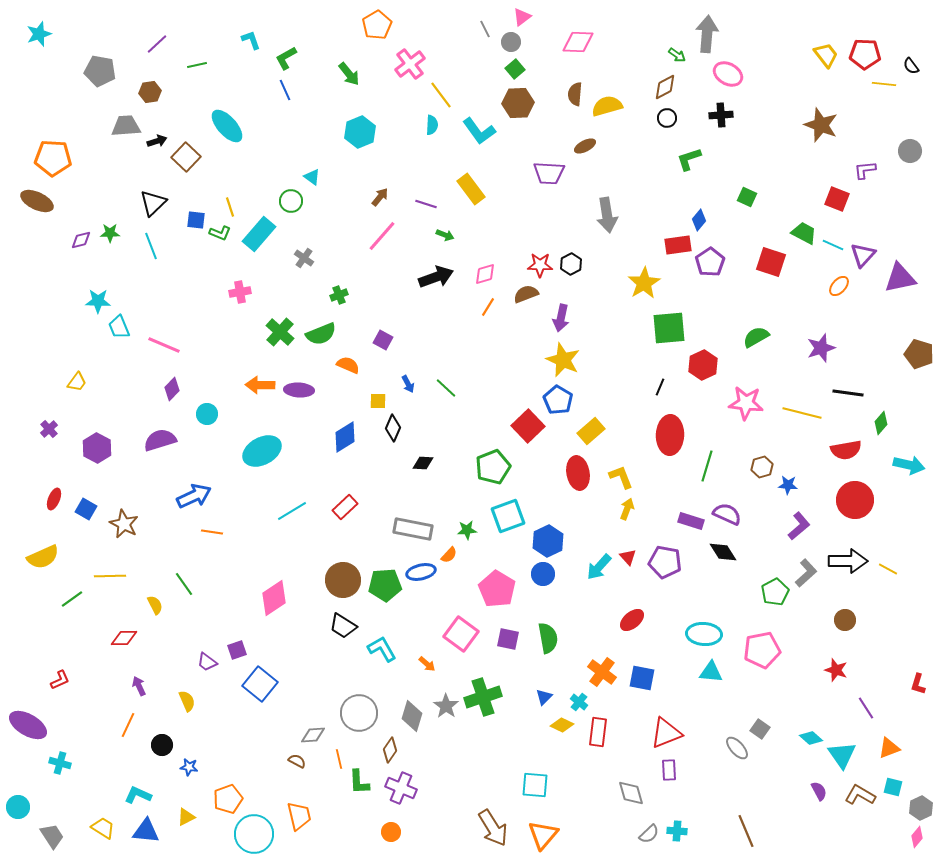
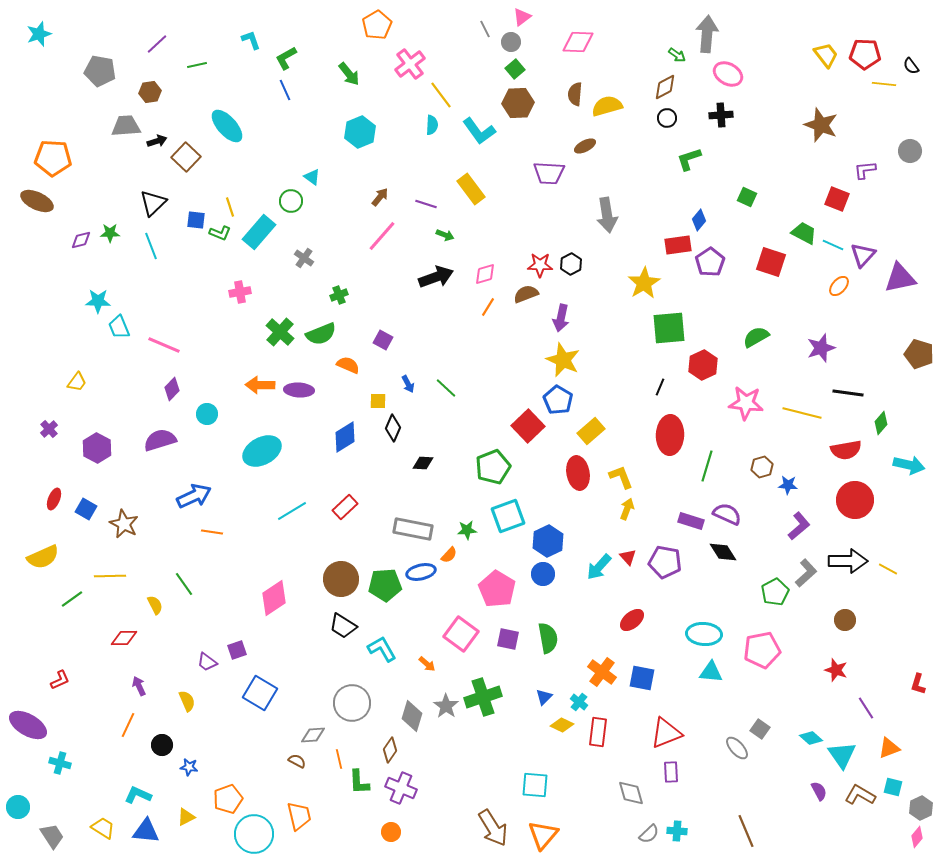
cyan rectangle at (259, 234): moved 2 px up
brown circle at (343, 580): moved 2 px left, 1 px up
blue square at (260, 684): moved 9 px down; rotated 8 degrees counterclockwise
gray circle at (359, 713): moved 7 px left, 10 px up
purple rectangle at (669, 770): moved 2 px right, 2 px down
